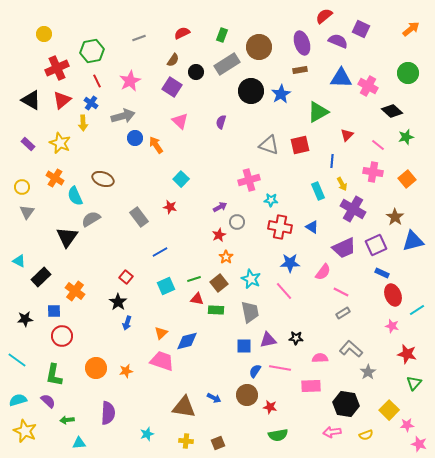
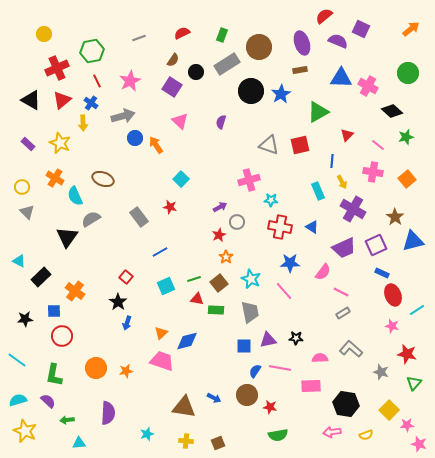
yellow arrow at (342, 184): moved 2 px up
gray triangle at (27, 212): rotated 21 degrees counterclockwise
gray star at (368, 372): moved 13 px right; rotated 21 degrees counterclockwise
